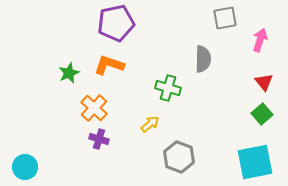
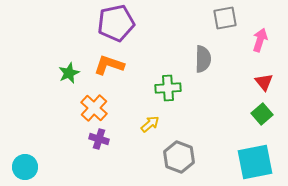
green cross: rotated 20 degrees counterclockwise
